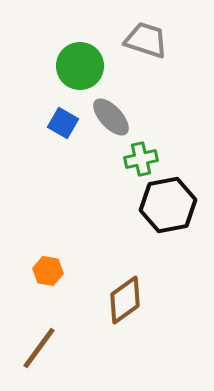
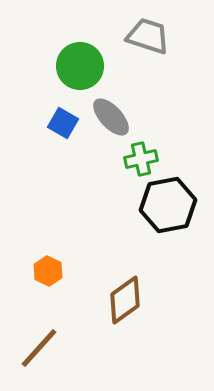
gray trapezoid: moved 2 px right, 4 px up
orange hexagon: rotated 16 degrees clockwise
brown line: rotated 6 degrees clockwise
